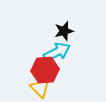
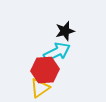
black star: moved 1 px right
yellow triangle: rotated 40 degrees clockwise
